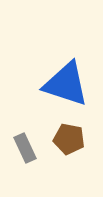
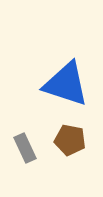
brown pentagon: moved 1 px right, 1 px down
